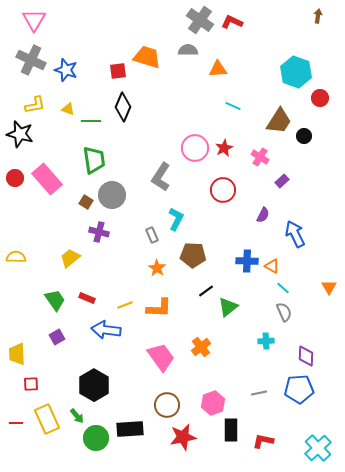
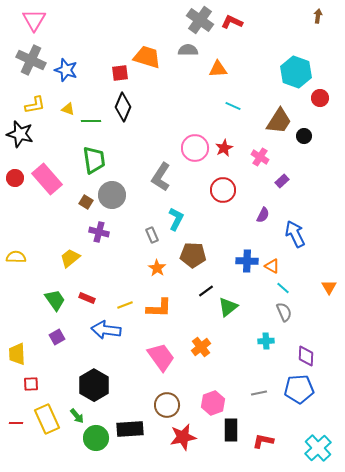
red square at (118, 71): moved 2 px right, 2 px down
